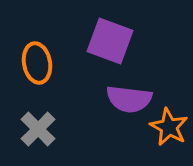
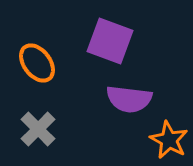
orange ellipse: rotated 27 degrees counterclockwise
orange star: moved 13 px down
